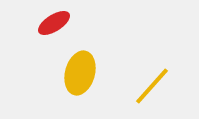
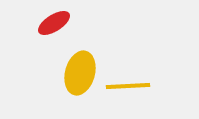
yellow line: moved 24 px left; rotated 45 degrees clockwise
